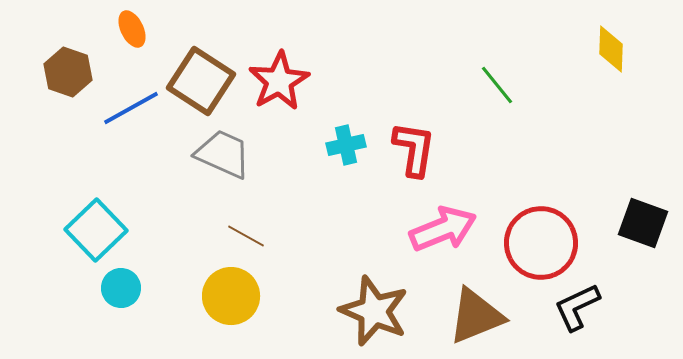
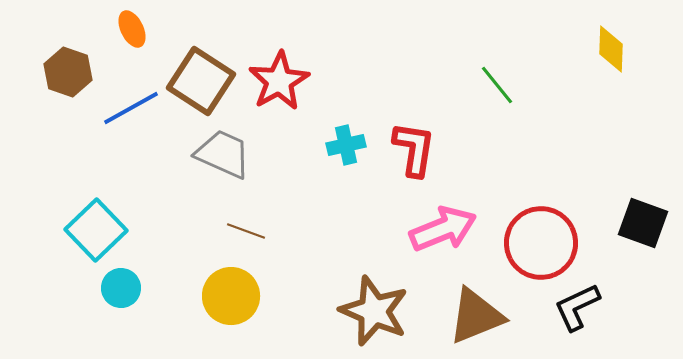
brown line: moved 5 px up; rotated 9 degrees counterclockwise
